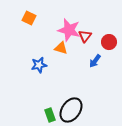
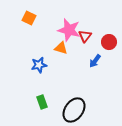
black ellipse: moved 3 px right
green rectangle: moved 8 px left, 13 px up
